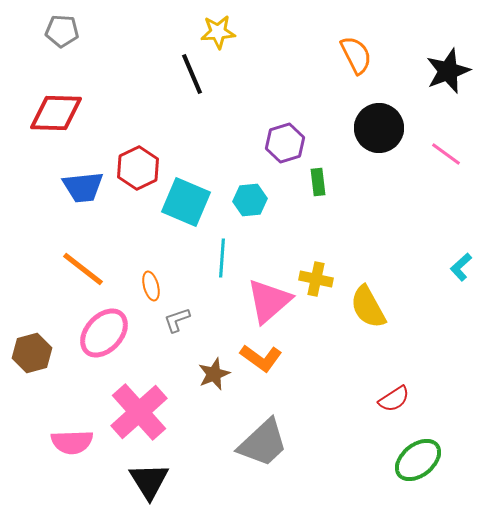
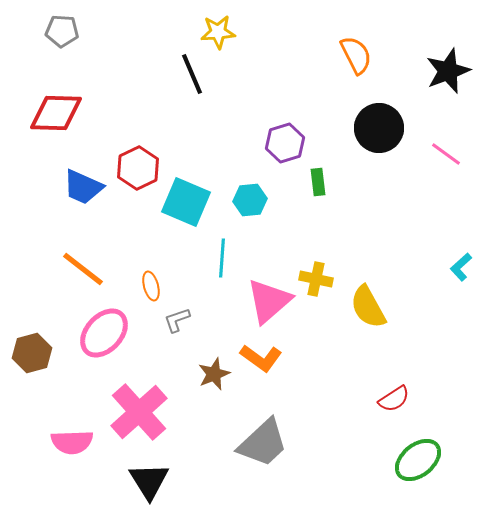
blue trapezoid: rotated 30 degrees clockwise
